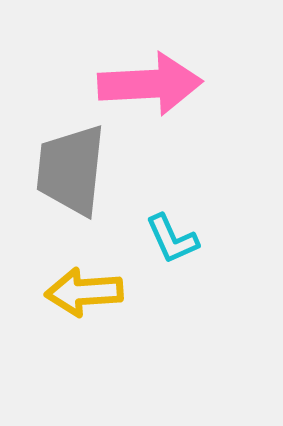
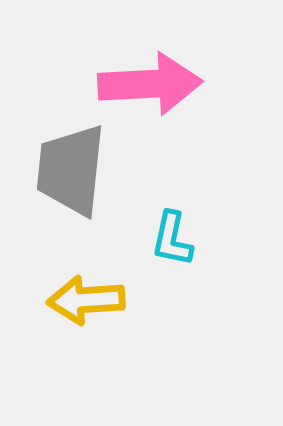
cyan L-shape: rotated 36 degrees clockwise
yellow arrow: moved 2 px right, 8 px down
